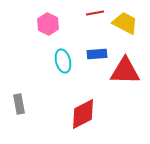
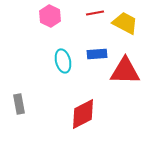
pink hexagon: moved 2 px right, 8 px up
